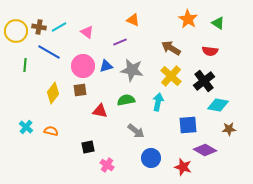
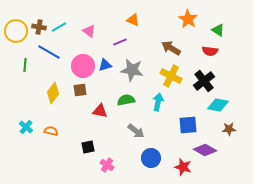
green triangle: moved 7 px down
pink triangle: moved 2 px right, 1 px up
blue triangle: moved 1 px left, 1 px up
yellow cross: rotated 15 degrees counterclockwise
